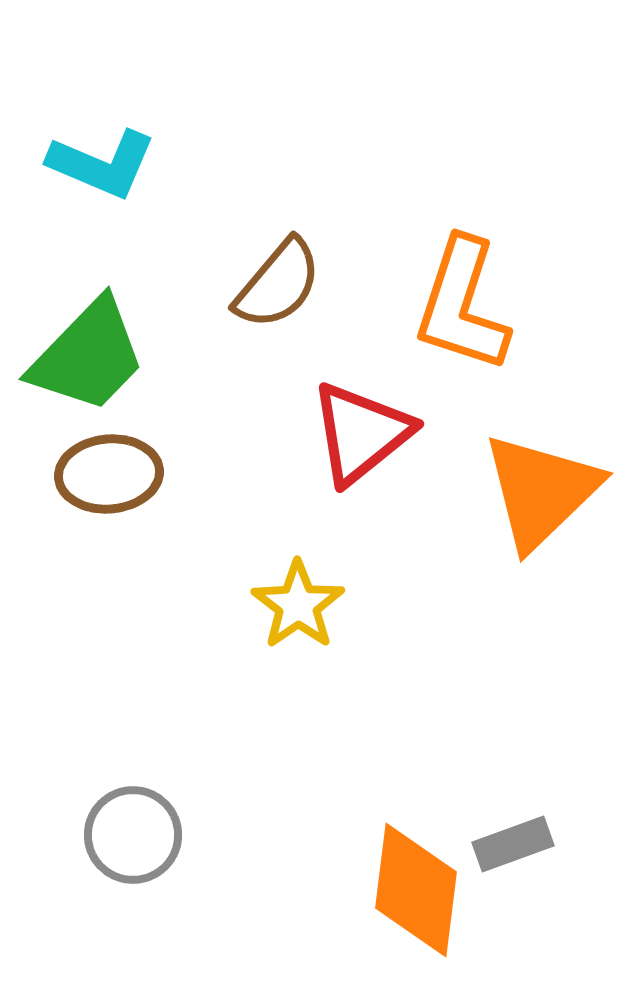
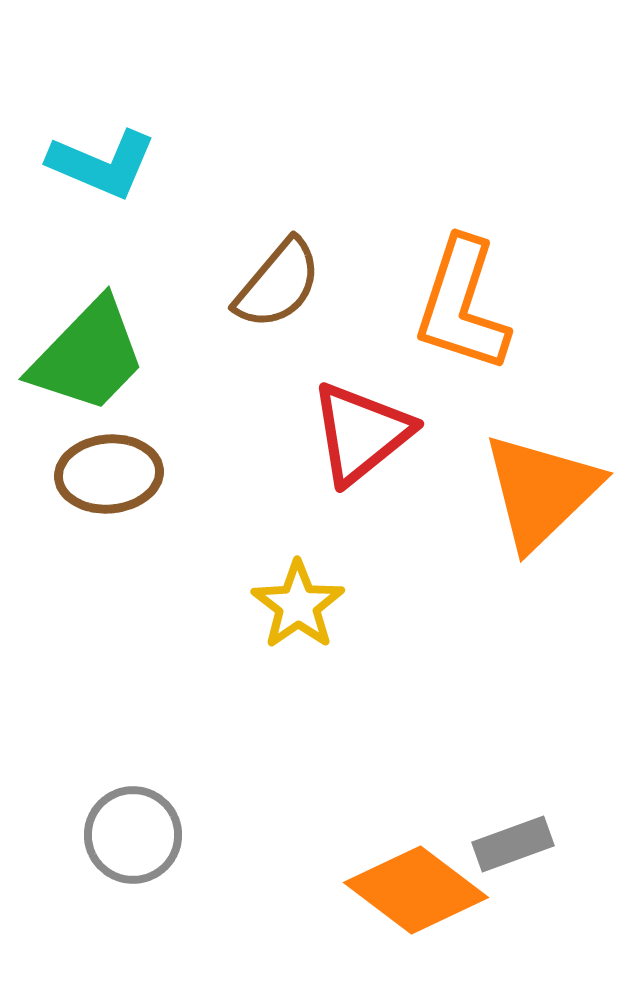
orange diamond: rotated 60 degrees counterclockwise
